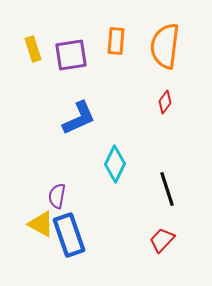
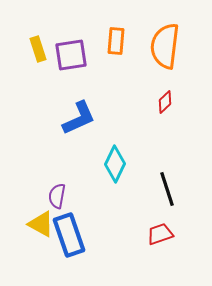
yellow rectangle: moved 5 px right
red diamond: rotated 10 degrees clockwise
red trapezoid: moved 2 px left, 6 px up; rotated 28 degrees clockwise
